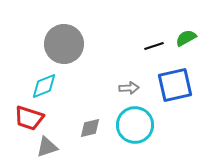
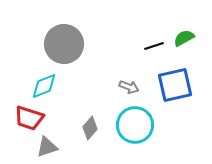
green semicircle: moved 2 px left
gray arrow: moved 1 px up; rotated 24 degrees clockwise
gray diamond: rotated 35 degrees counterclockwise
